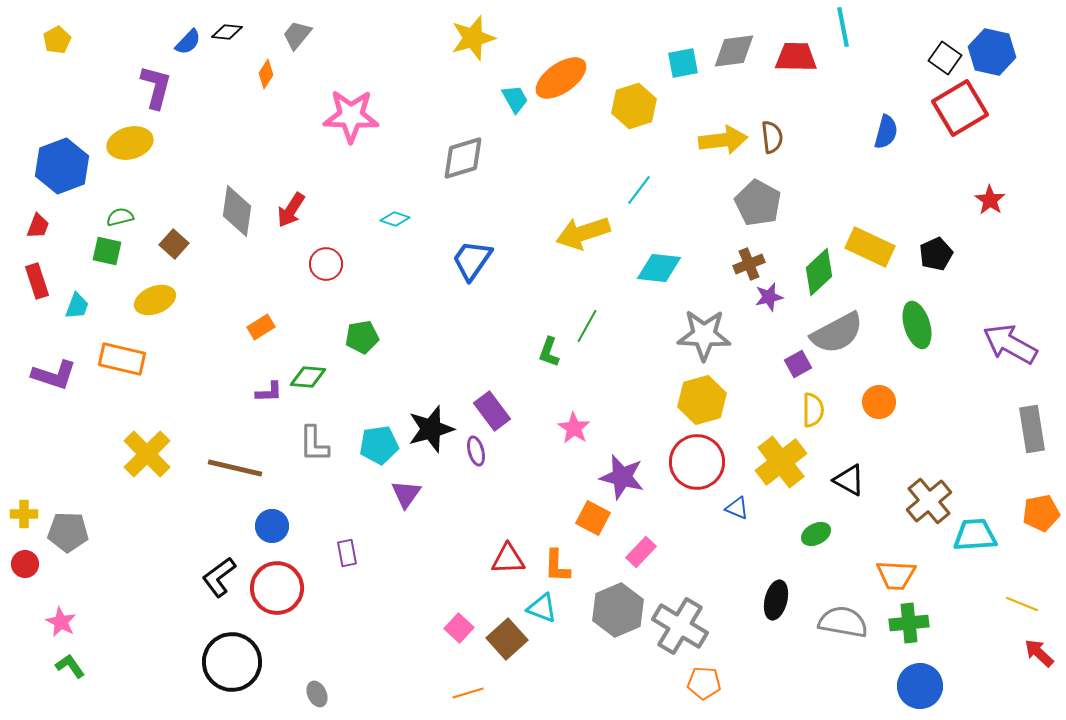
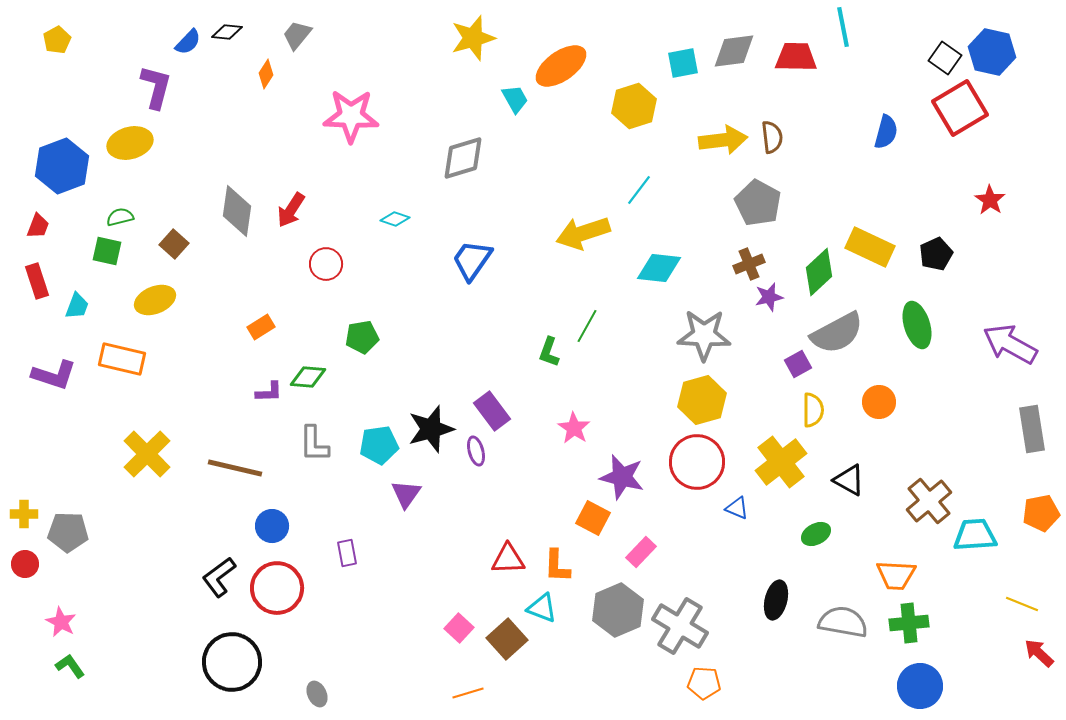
orange ellipse at (561, 78): moved 12 px up
